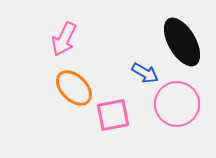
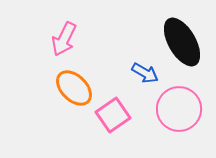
pink circle: moved 2 px right, 5 px down
pink square: rotated 24 degrees counterclockwise
